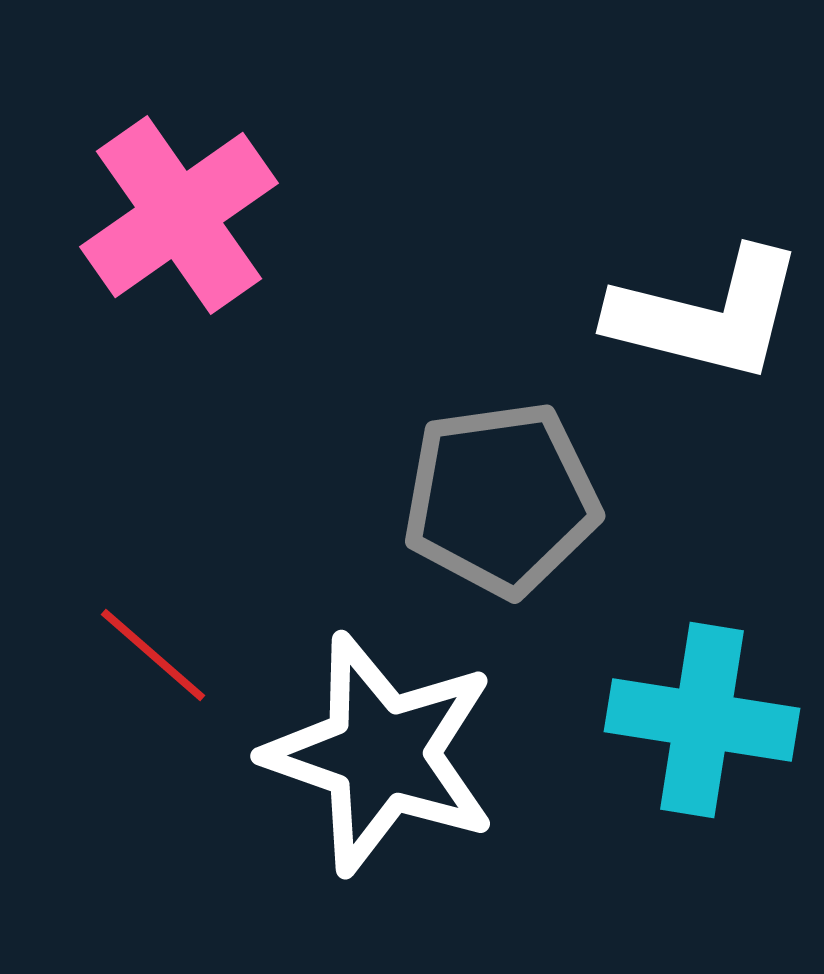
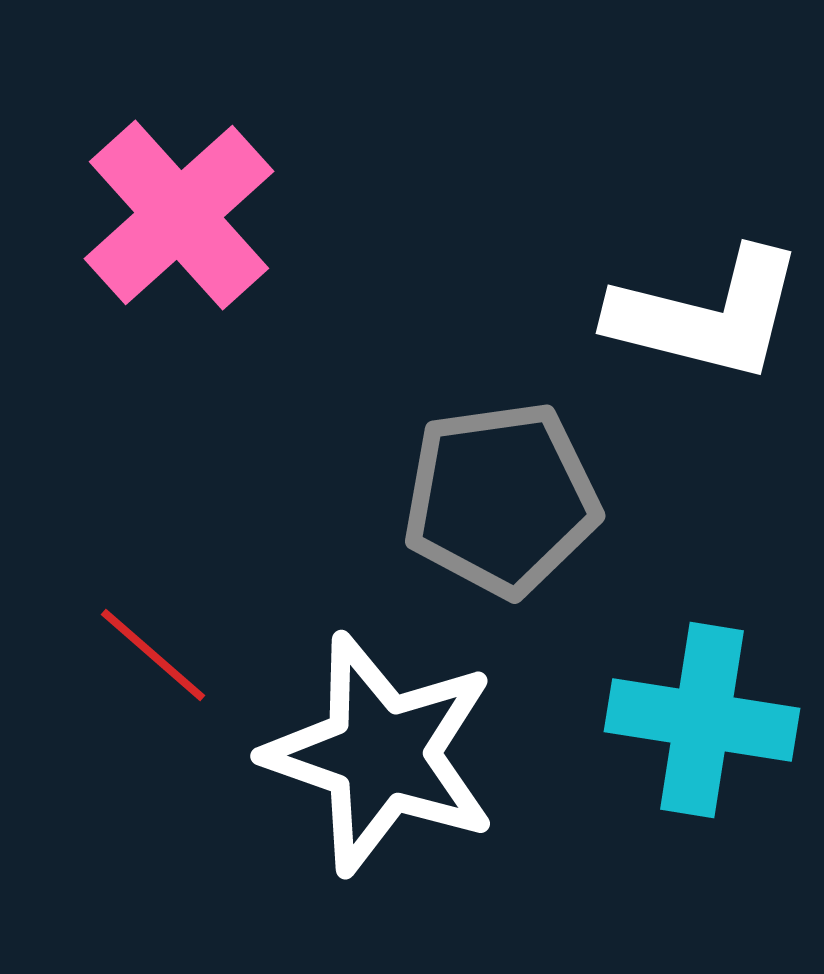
pink cross: rotated 7 degrees counterclockwise
